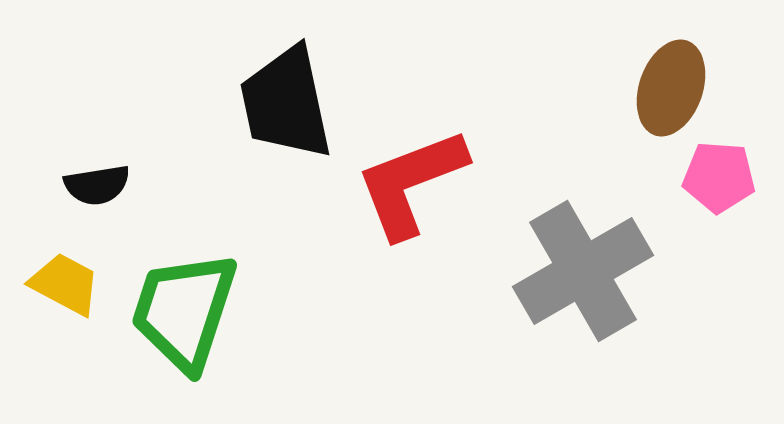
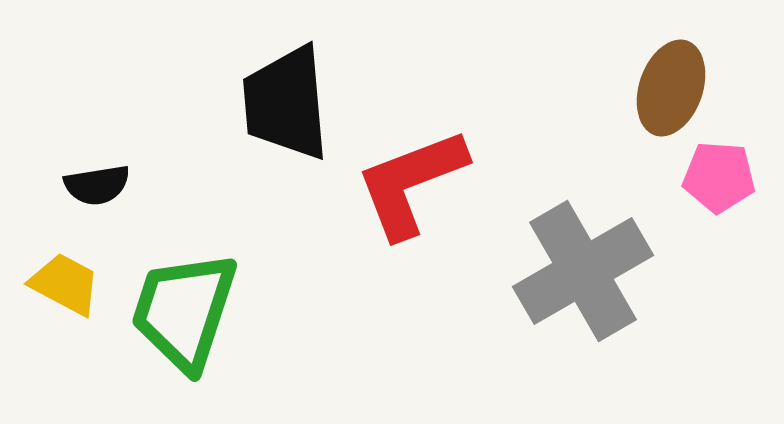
black trapezoid: rotated 7 degrees clockwise
